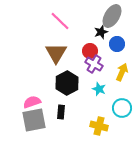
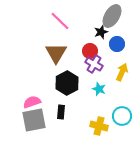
cyan circle: moved 8 px down
